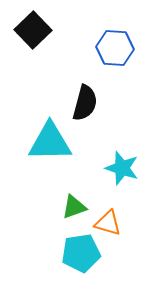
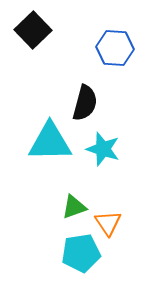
cyan star: moved 19 px left, 19 px up
orange triangle: rotated 40 degrees clockwise
